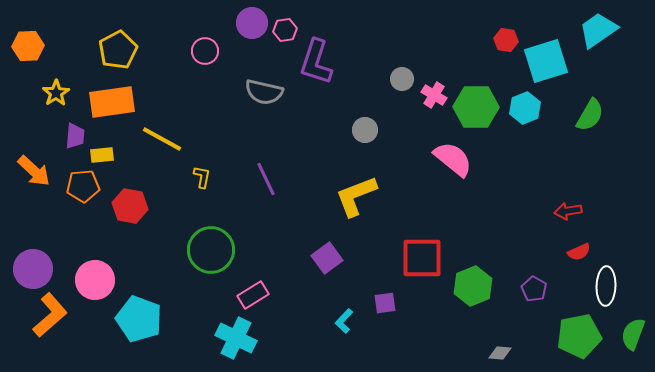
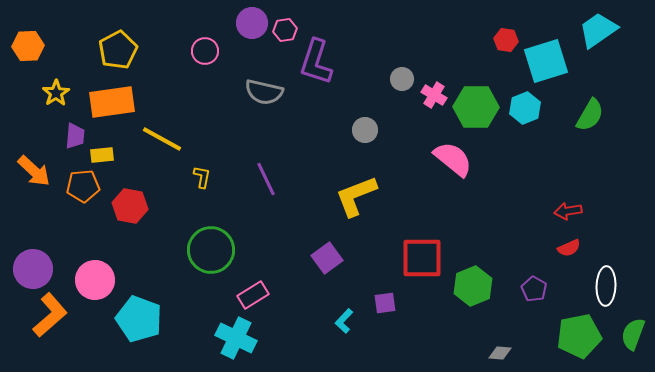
red semicircle at (579, 252): moved 10 px left, 4 px up
